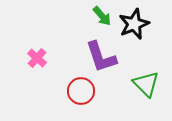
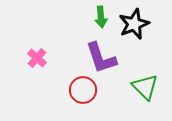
green arrow: moved 1 px left, 1 px down; rotated 35 degrees clockwise
purple L-shape: moved 1 px down
green triangle: moved 1 px left, 3 px down
red circle: moved 2 px right, 1 px up
